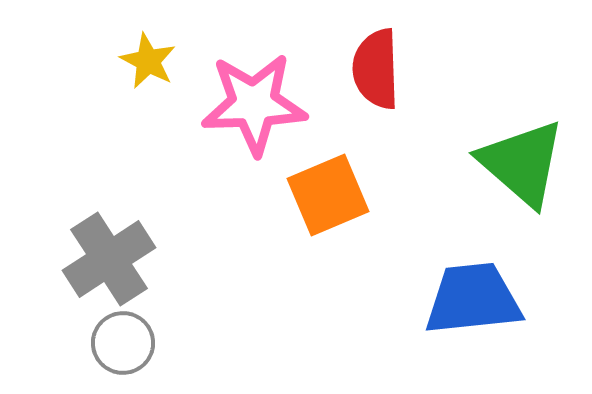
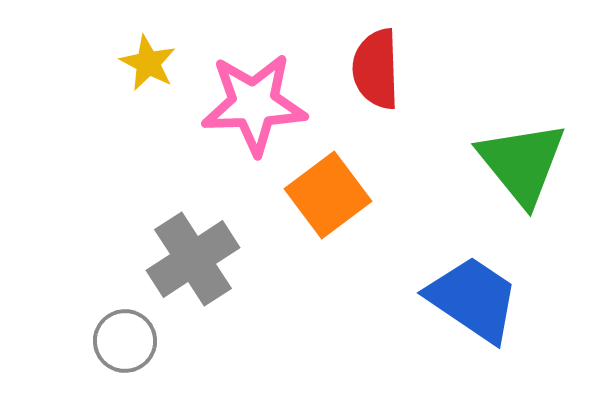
yellow star: moved 2 px down
green triangle: rotated 10 degrees clockwise
orange square: rotated 14 degrees counterclockwise
gray cross: moved 84 px right
blue trapezoid: rotated 40 degrees clockwise
gray circle: moved 2 px right, 2 px up
